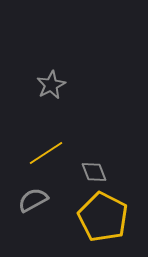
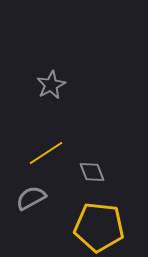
gray diamond: moved 2 px left
gray semicircle: moved 2 px left, 2 px up
yellow pentagon: moved 4 px left, 10 px down; rotated 21 degrees counterclockwise
